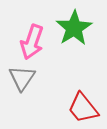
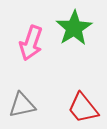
pink arrow: moved 1 px left, 1 px down
gray triangle: moved 27 px down; rotated 44 degrees clockwise
